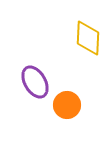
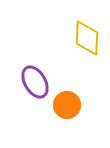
yellow diamond: moved 1 px left
